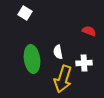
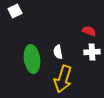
white square: moved 10 px left, 2 px up; rotated 32 degrees clockwise
white cross: moved 8 px right, 11 px up
